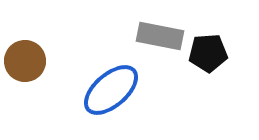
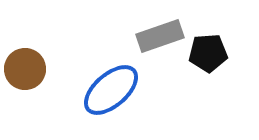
gray rectangle: rotated 30 degrees counterclockwise
brown circle: moved 8 px down
